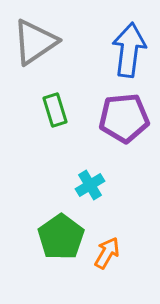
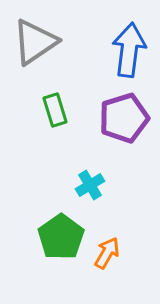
purple pentagon: rotated 12 degrees counterclockwise
